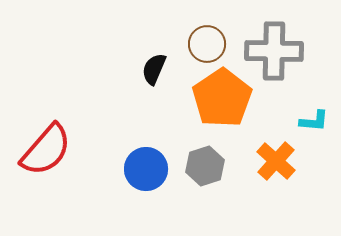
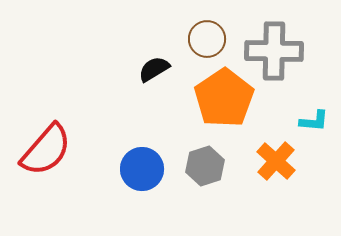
brown circle: moved 5 px up
black semicircle: rotated 36 degrees clockwise
orange pentagon: moved 2 px right
blue circle: moved 4 px left
